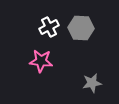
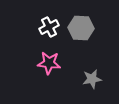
pink star: moved 8 px right, 2 px down
gray star: moved 4 px up
